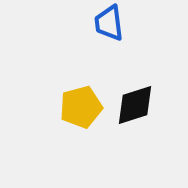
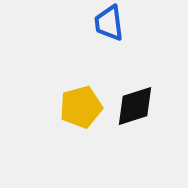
black diamond: moved 1 px down
